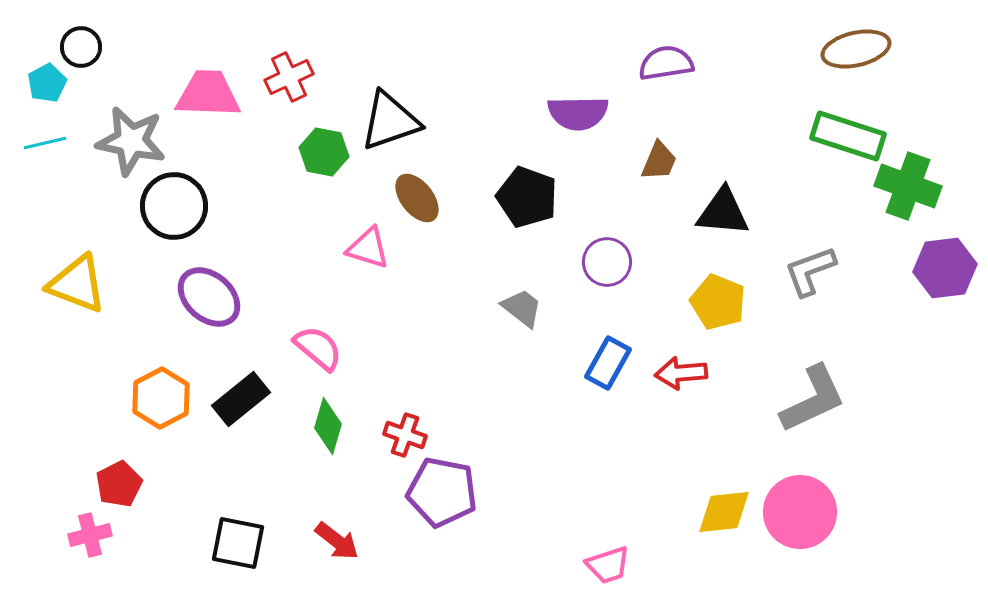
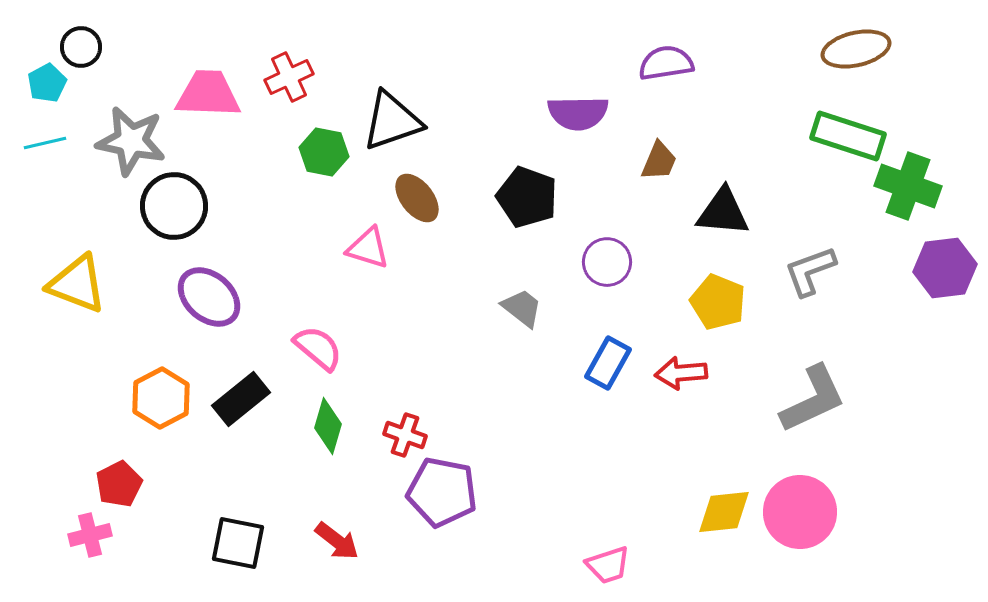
black triangle at (390, 121): moved 2 px right
